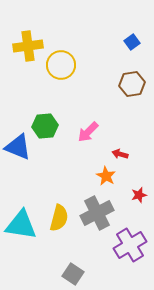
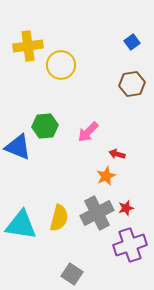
red arrow: moved 3 px left
orange star: rotated 18 degrees clockwise
red star: moved 13 px left, 13 px down
purple cross: rotated 12 degrees clockwise
gray square: moved 1 px left
